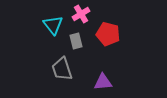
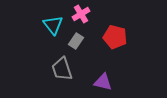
red pentagon: moved 7 px right, 3 px down
gray rectangle: rotated 49 degrees clockwise
purple triangle: rotated 18 degrees clockwise
